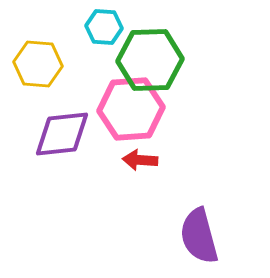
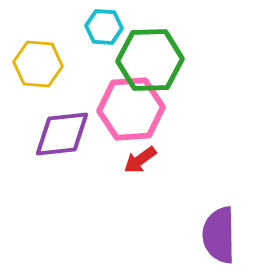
red arrow: rotated 40 degrees counterclockwise
purple semicircle: moved 20 px right, 1 px up; rotated 14 degrees clockwise
